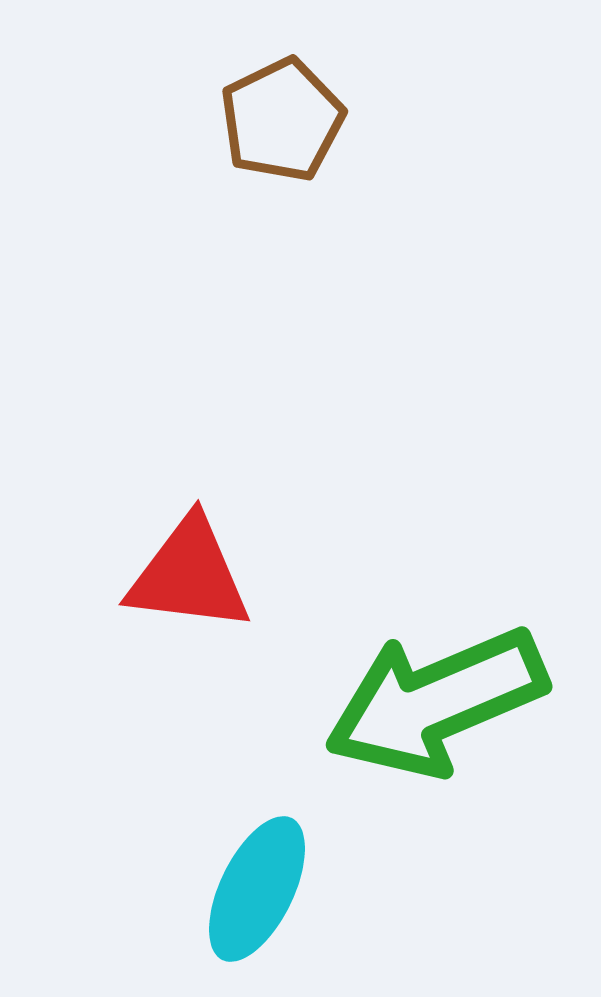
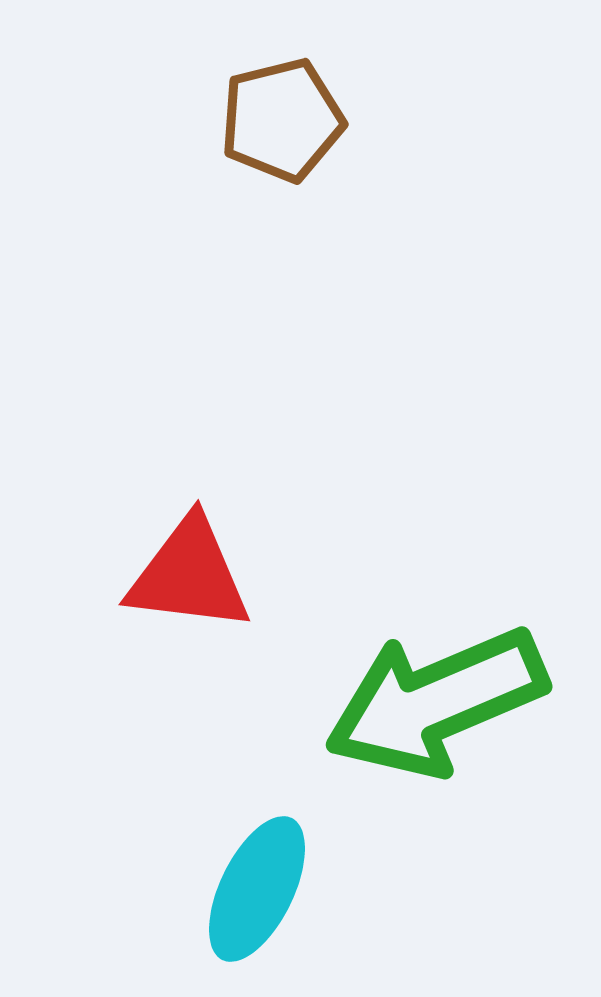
brown pentagon: rotated 12 degrees clockwise
